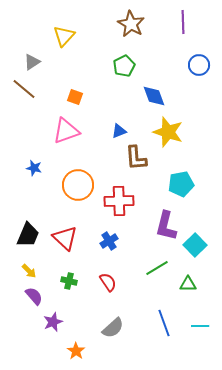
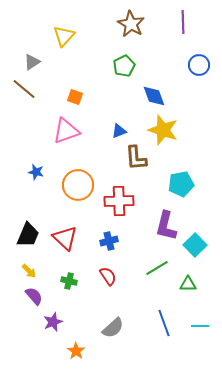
yellow star: moved 5 px left, 2 px up
blue star: moved 2 px right, 4 px down
blue cross: rotated 18 degrees clockwise
red semicircle: moved 6 px up
